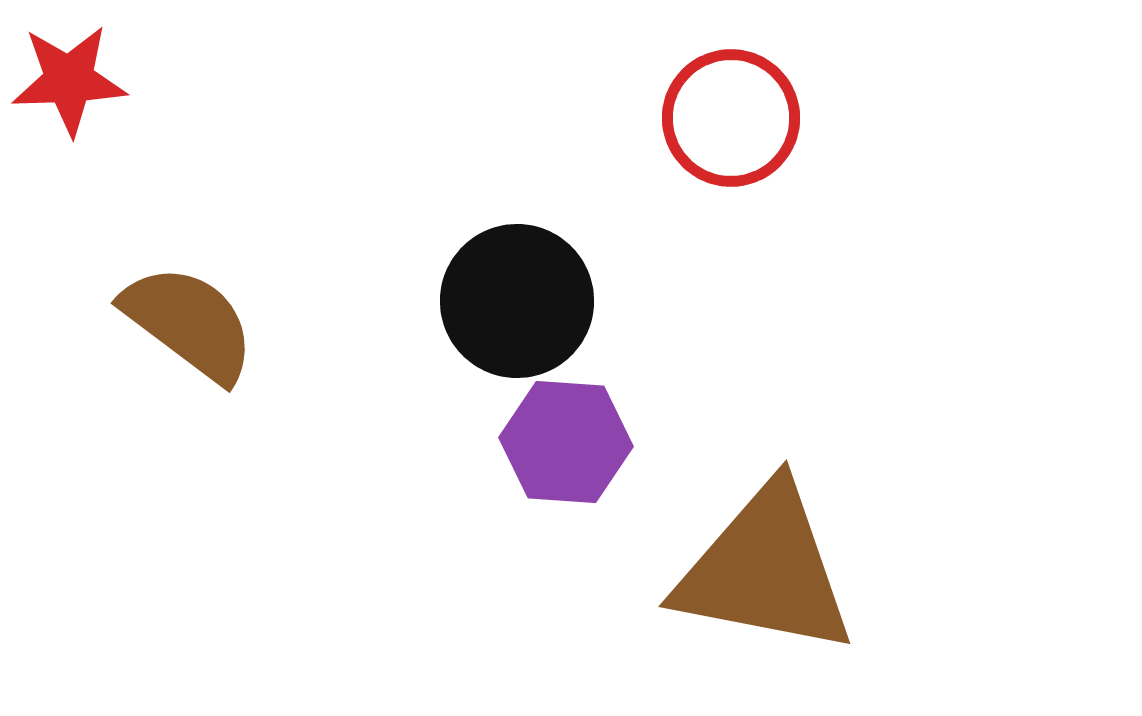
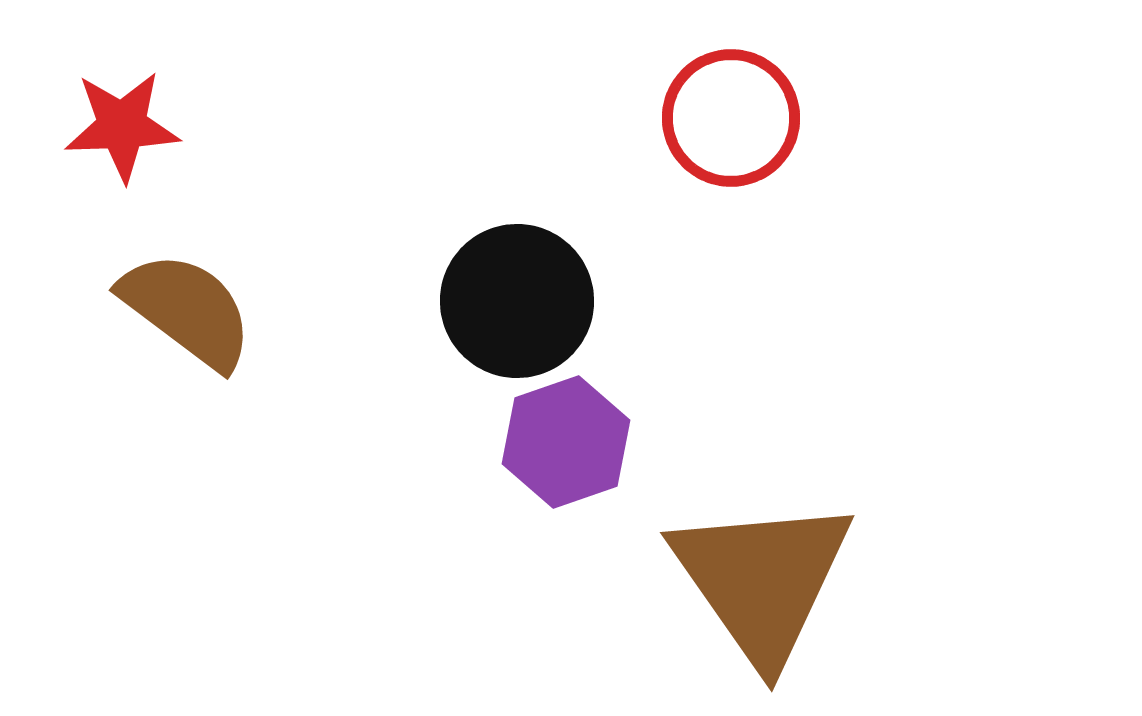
red star: moved 53 px right, 46 px down
brown semicircle: moved 2 px left, 13 px up
purple hexagon: rotated 23 degrees counterclockwise
brown triangle: moved 3 px left, 10 px down; rotated 44 degrees clockwise
